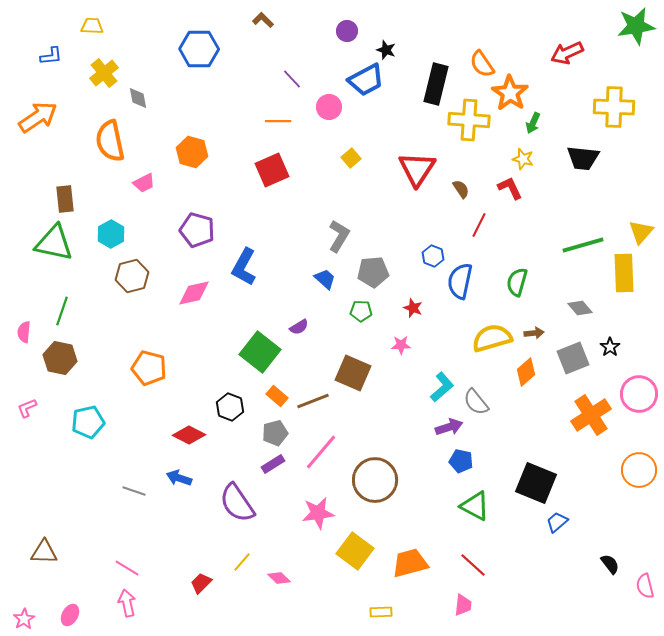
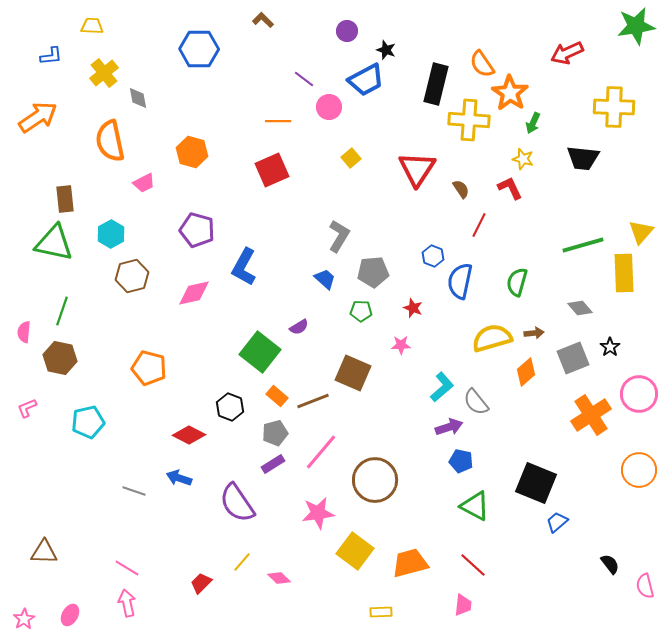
purple line at (292, 79): moved 12 px right; rotated 10 degrees counterclockwise
